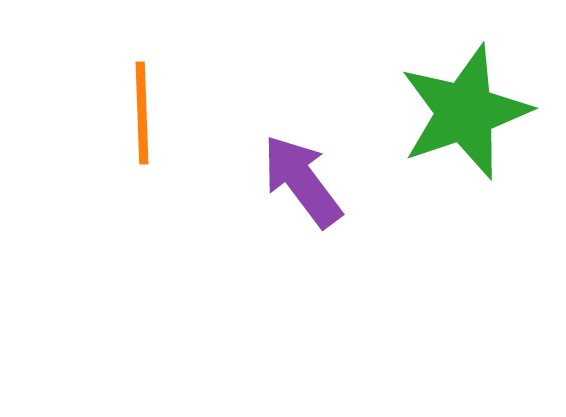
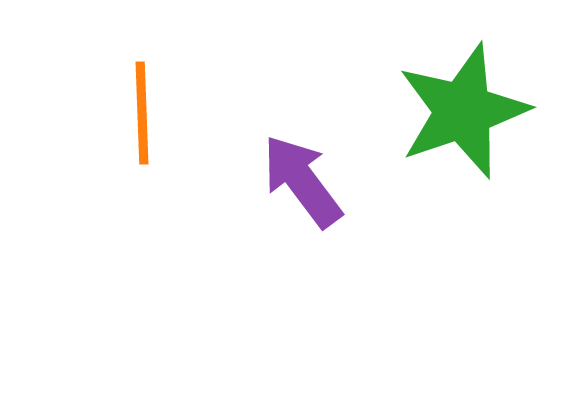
green star: moved 2 px left, 1 px up
